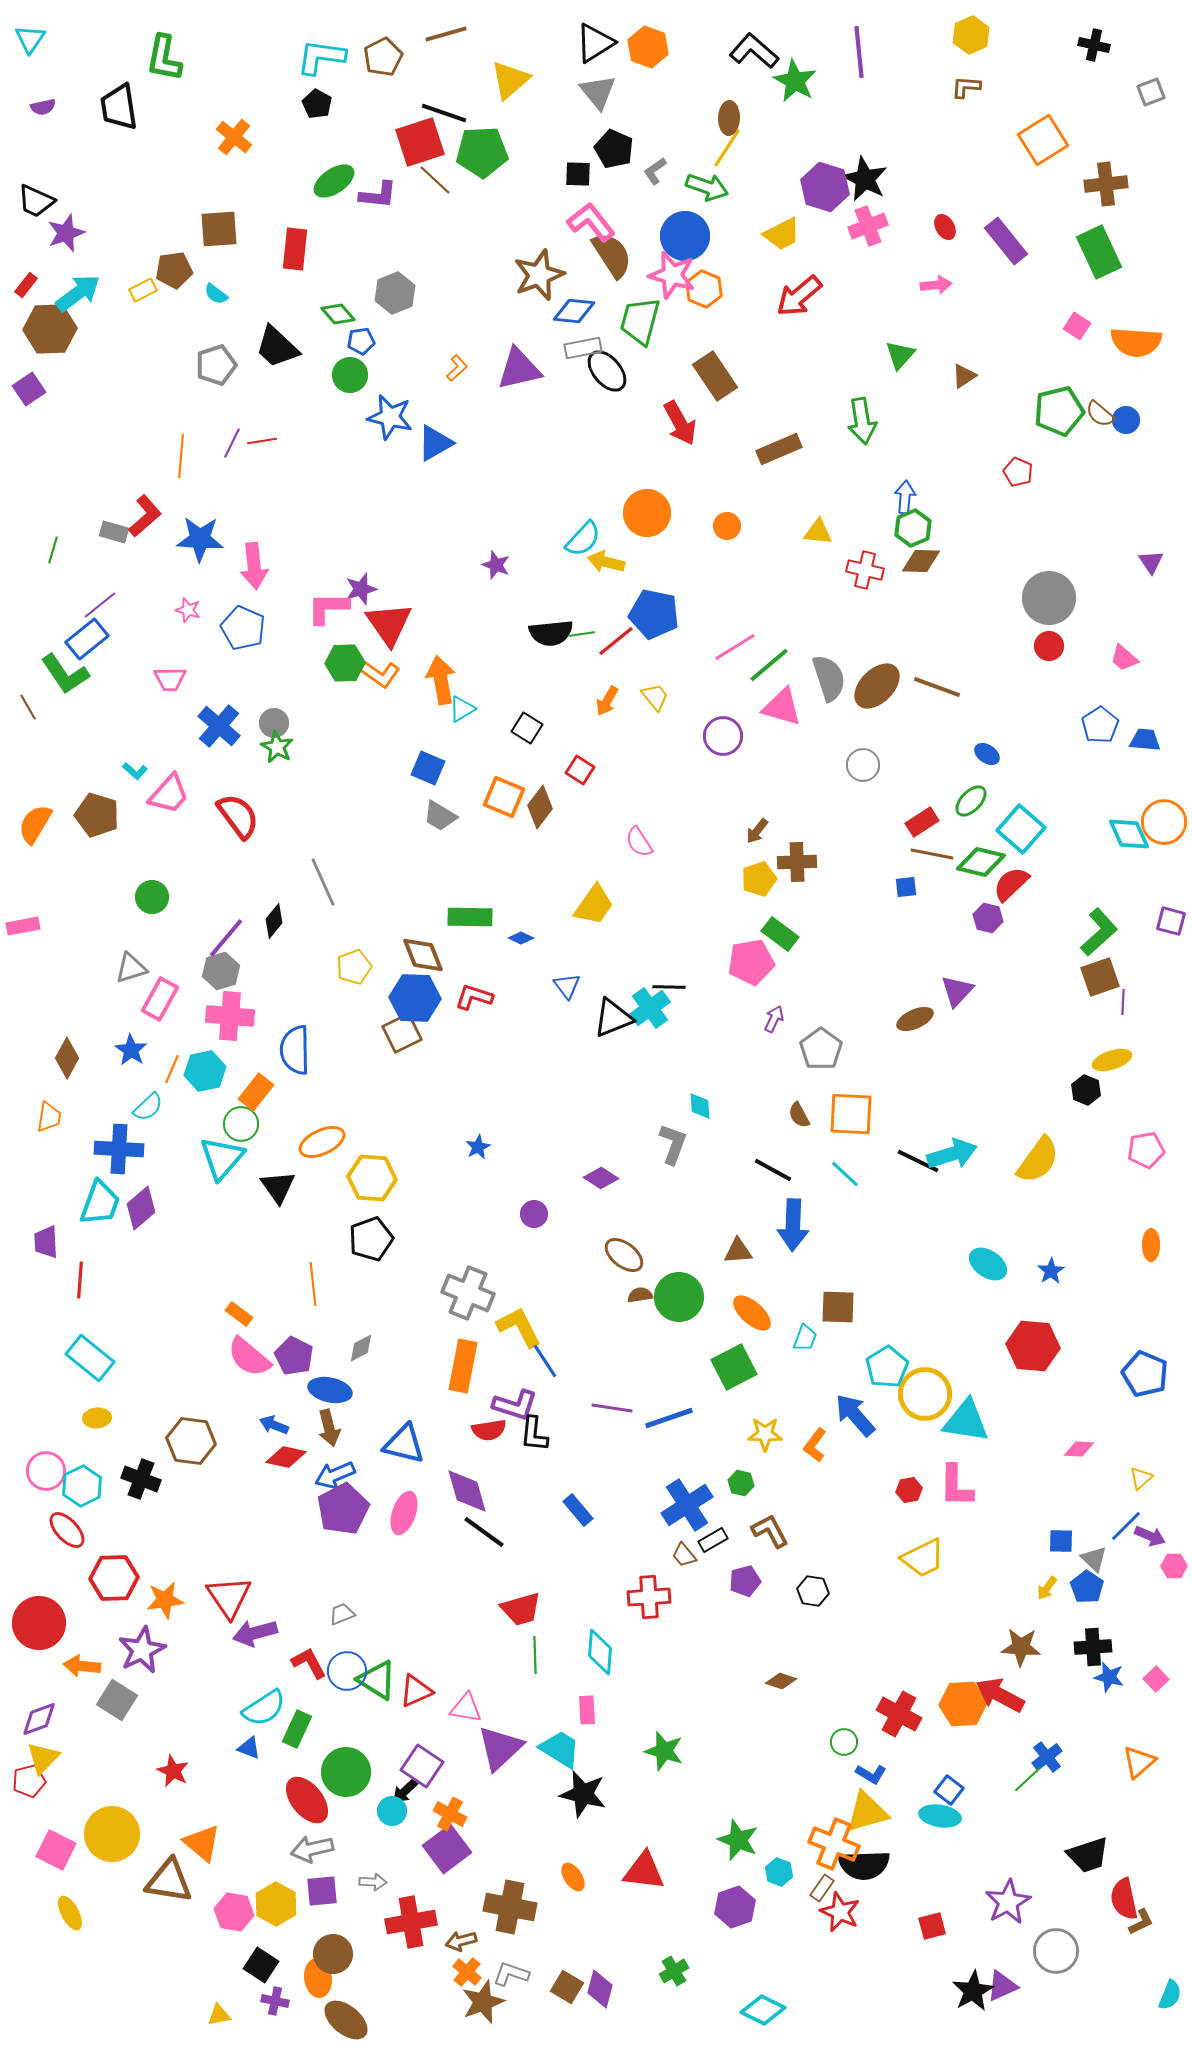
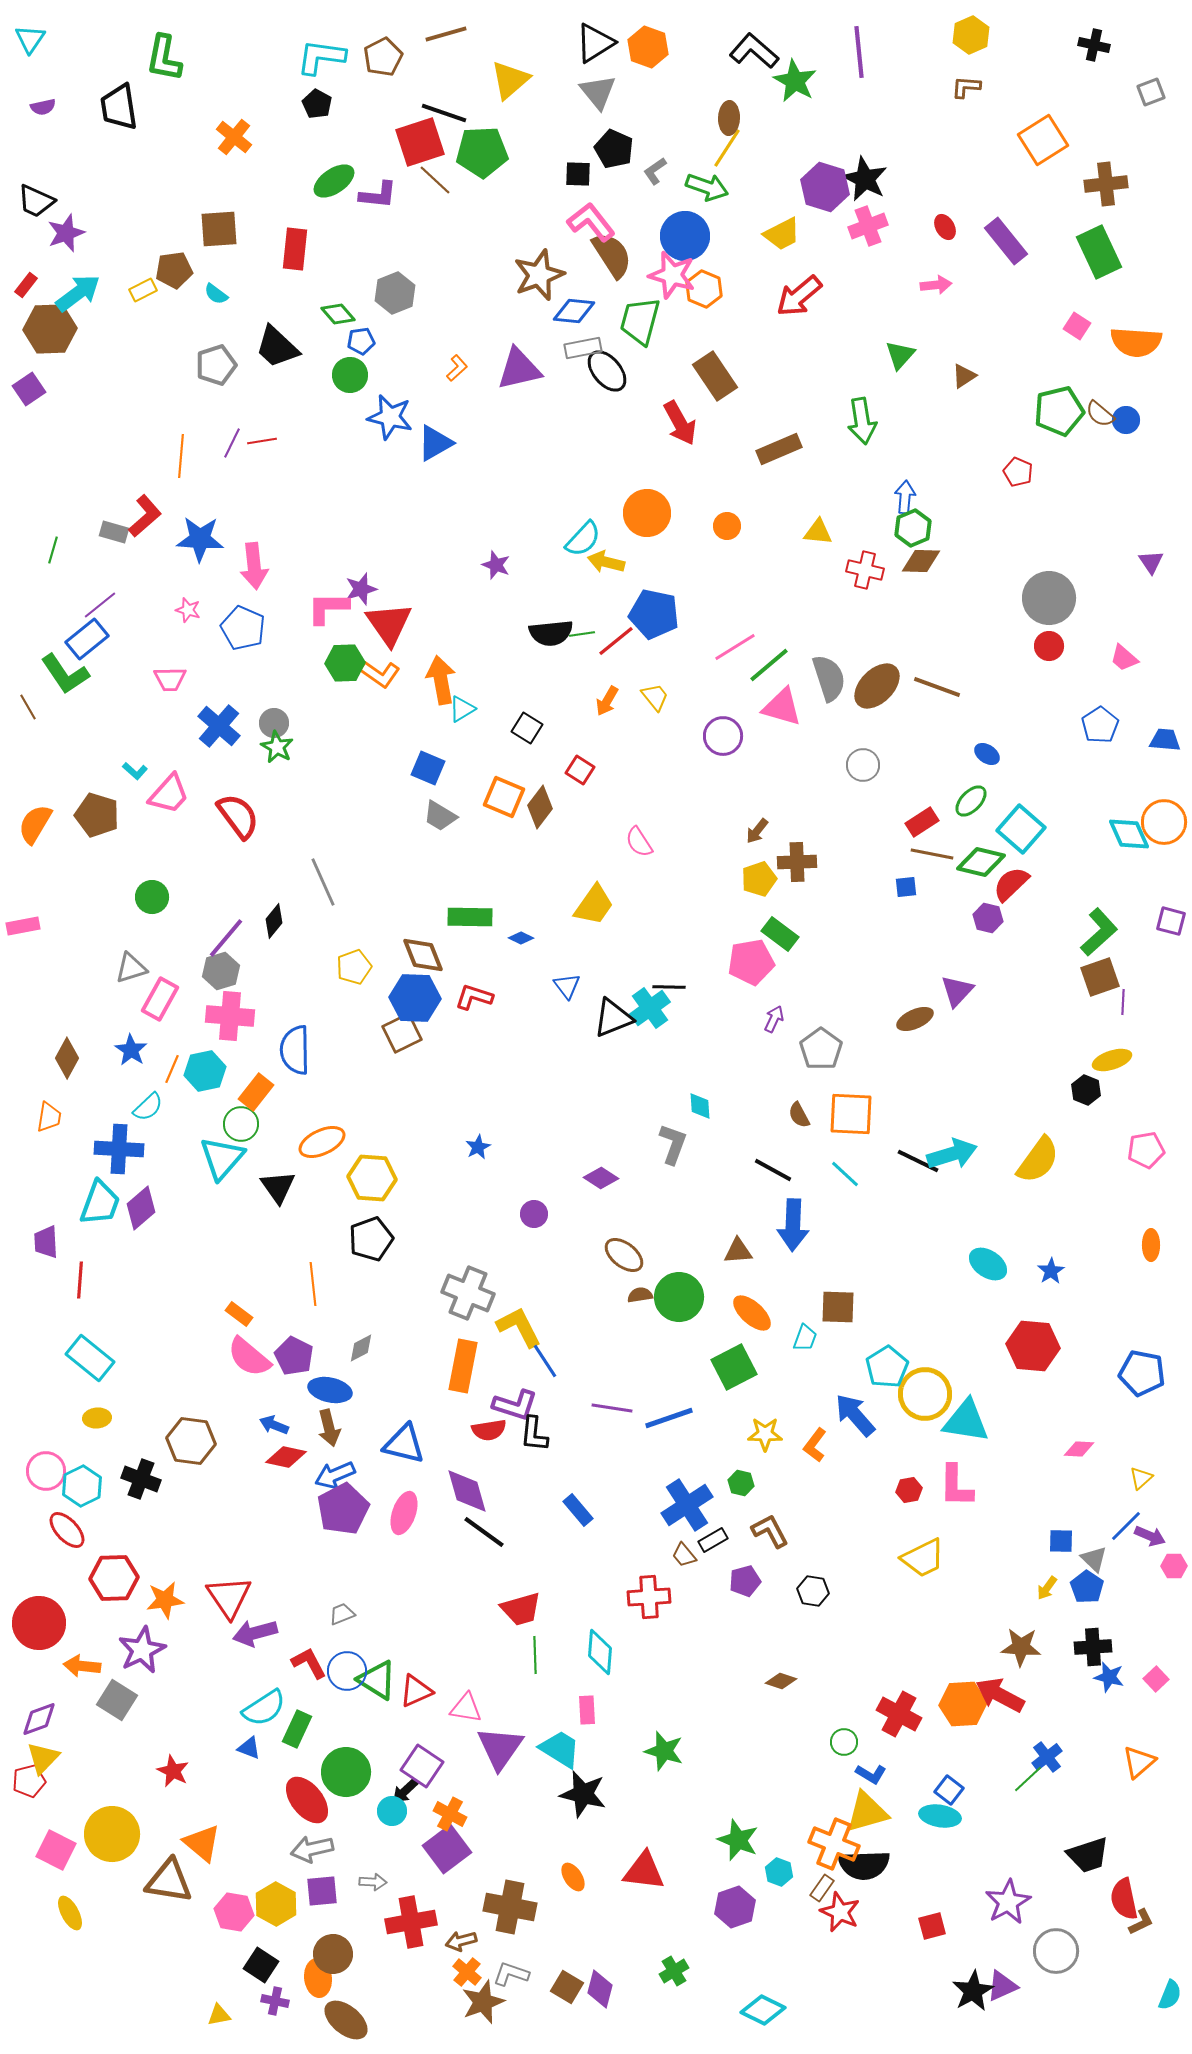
blue trapezoid at (1145, 740): moved 20 px right
blue pentagon at (1145, 1374): moved 3 px left, 1 px up; rotated 12 degrees counterclockwise
purple triangle at (500, 1748): rotated 12 degrees counterclockwise
